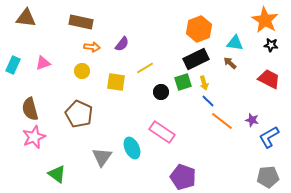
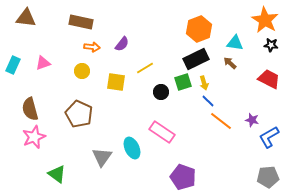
orange line: moved 1 px left
